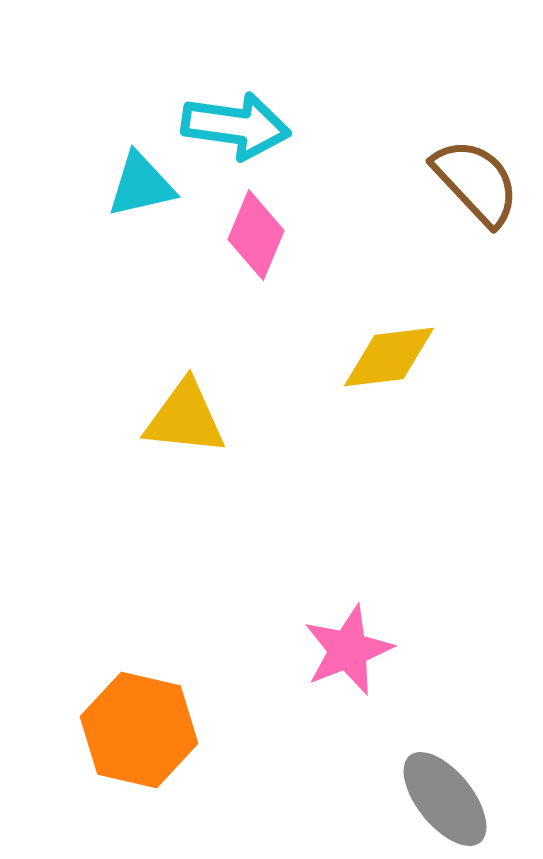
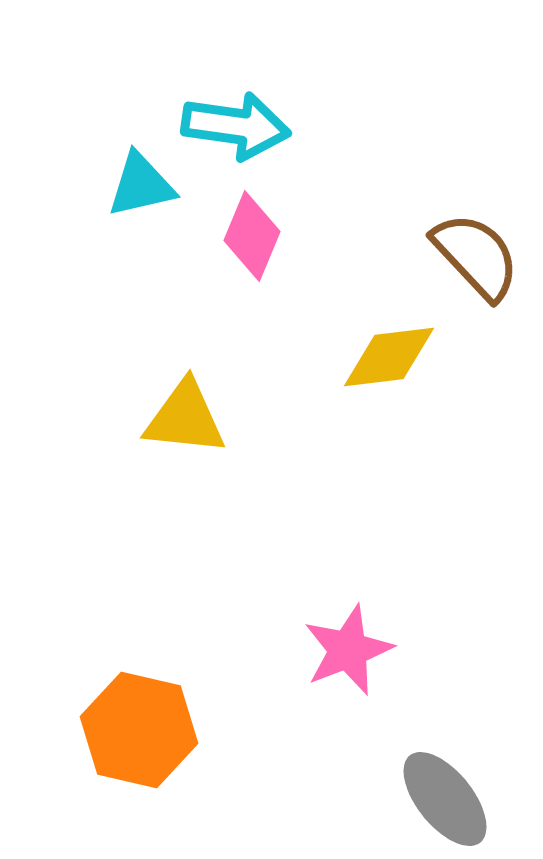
brown semicircle: moved 74 px down
pink diamond: moved 4 px left, 1 px down
